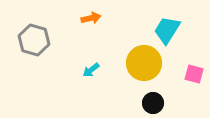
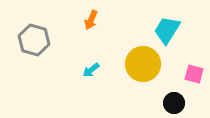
orange arrow: moved 2 px down; rotated 126 degrees clockwise
yellow circle: moved 1 px left, 1 px down
black circle: moved 21 px right
